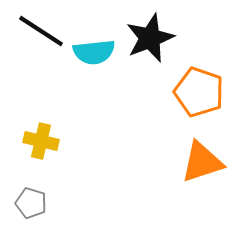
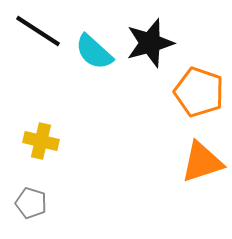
black line: moved 3 px left
black star: moved 5 px down; rotated 6 degrees clockwise
cyan semicircle: rotated 48 degrees clockwise
